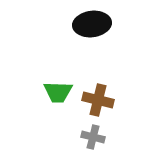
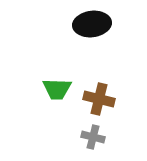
green trapezoid: moved 1 px left, 3 px up
brown cross: moved 1 px right, 1 px up
